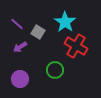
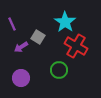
purple line: moved 5 px left; rotated 24 degrees clockwise
gray square: moved 5 px down
purple arrow: moved 1 px right
green circle: moved 4 px right
purple circle: moved 1 px right, 1 px up
